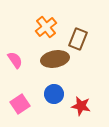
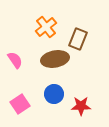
red star: rotated 12 degrees counterclockwise
